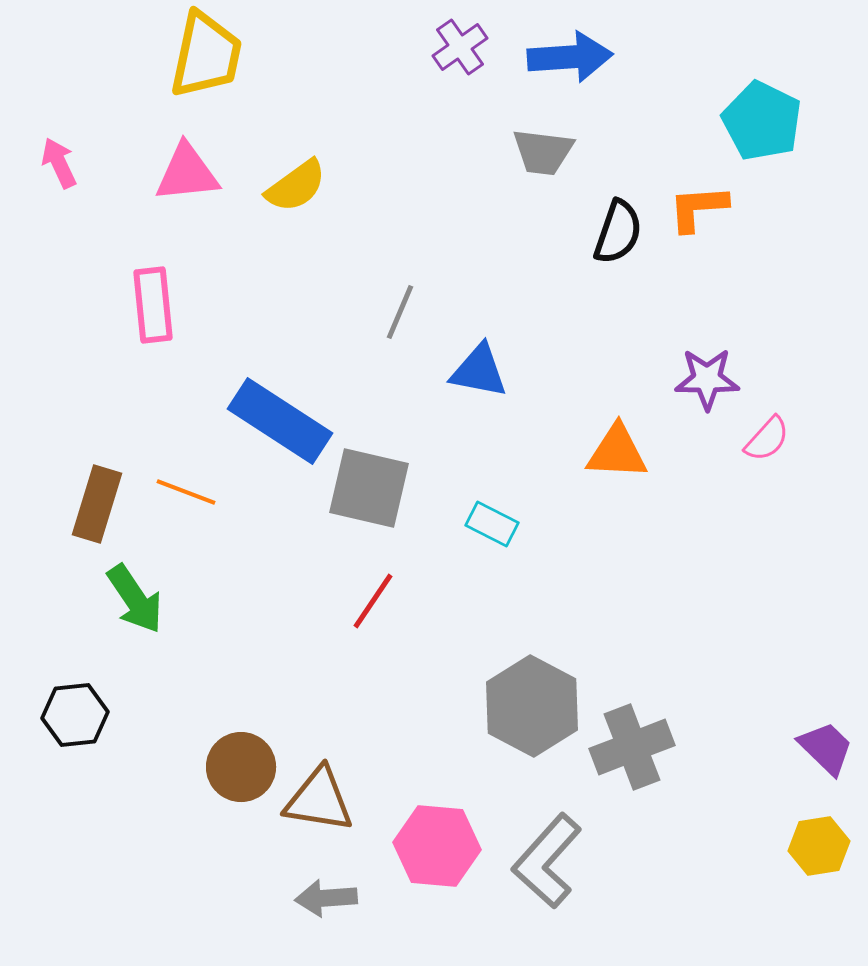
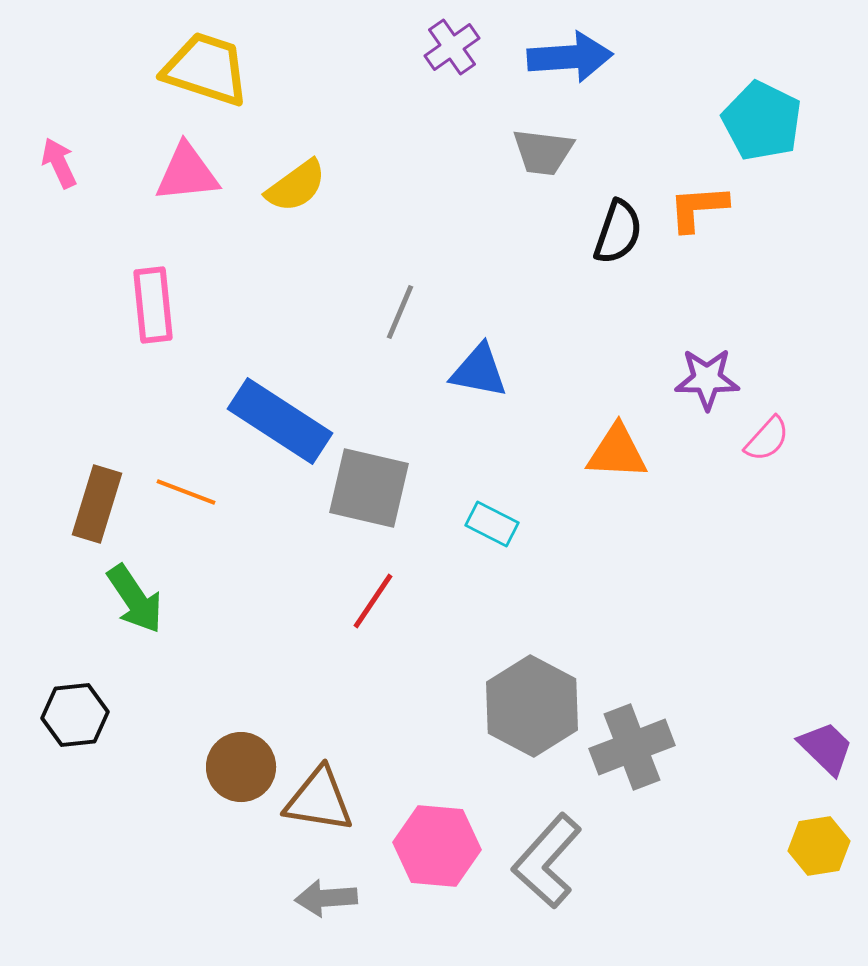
purple cross: moved 8 px left
yellow trapezoid: moved 14 px down; rotated 84 degrees counterclockwise
